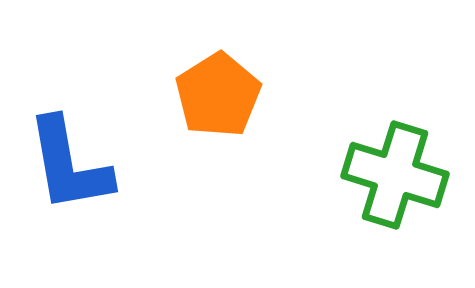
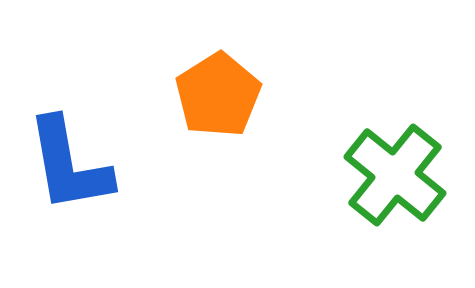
green cross: rotated 22 degrees clockwise
